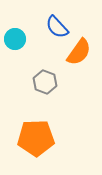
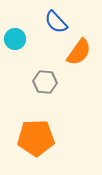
blue semicircle: moved 1 px left, 5 px up
gray hexagon: rotated 15 degrees counterclockwise
